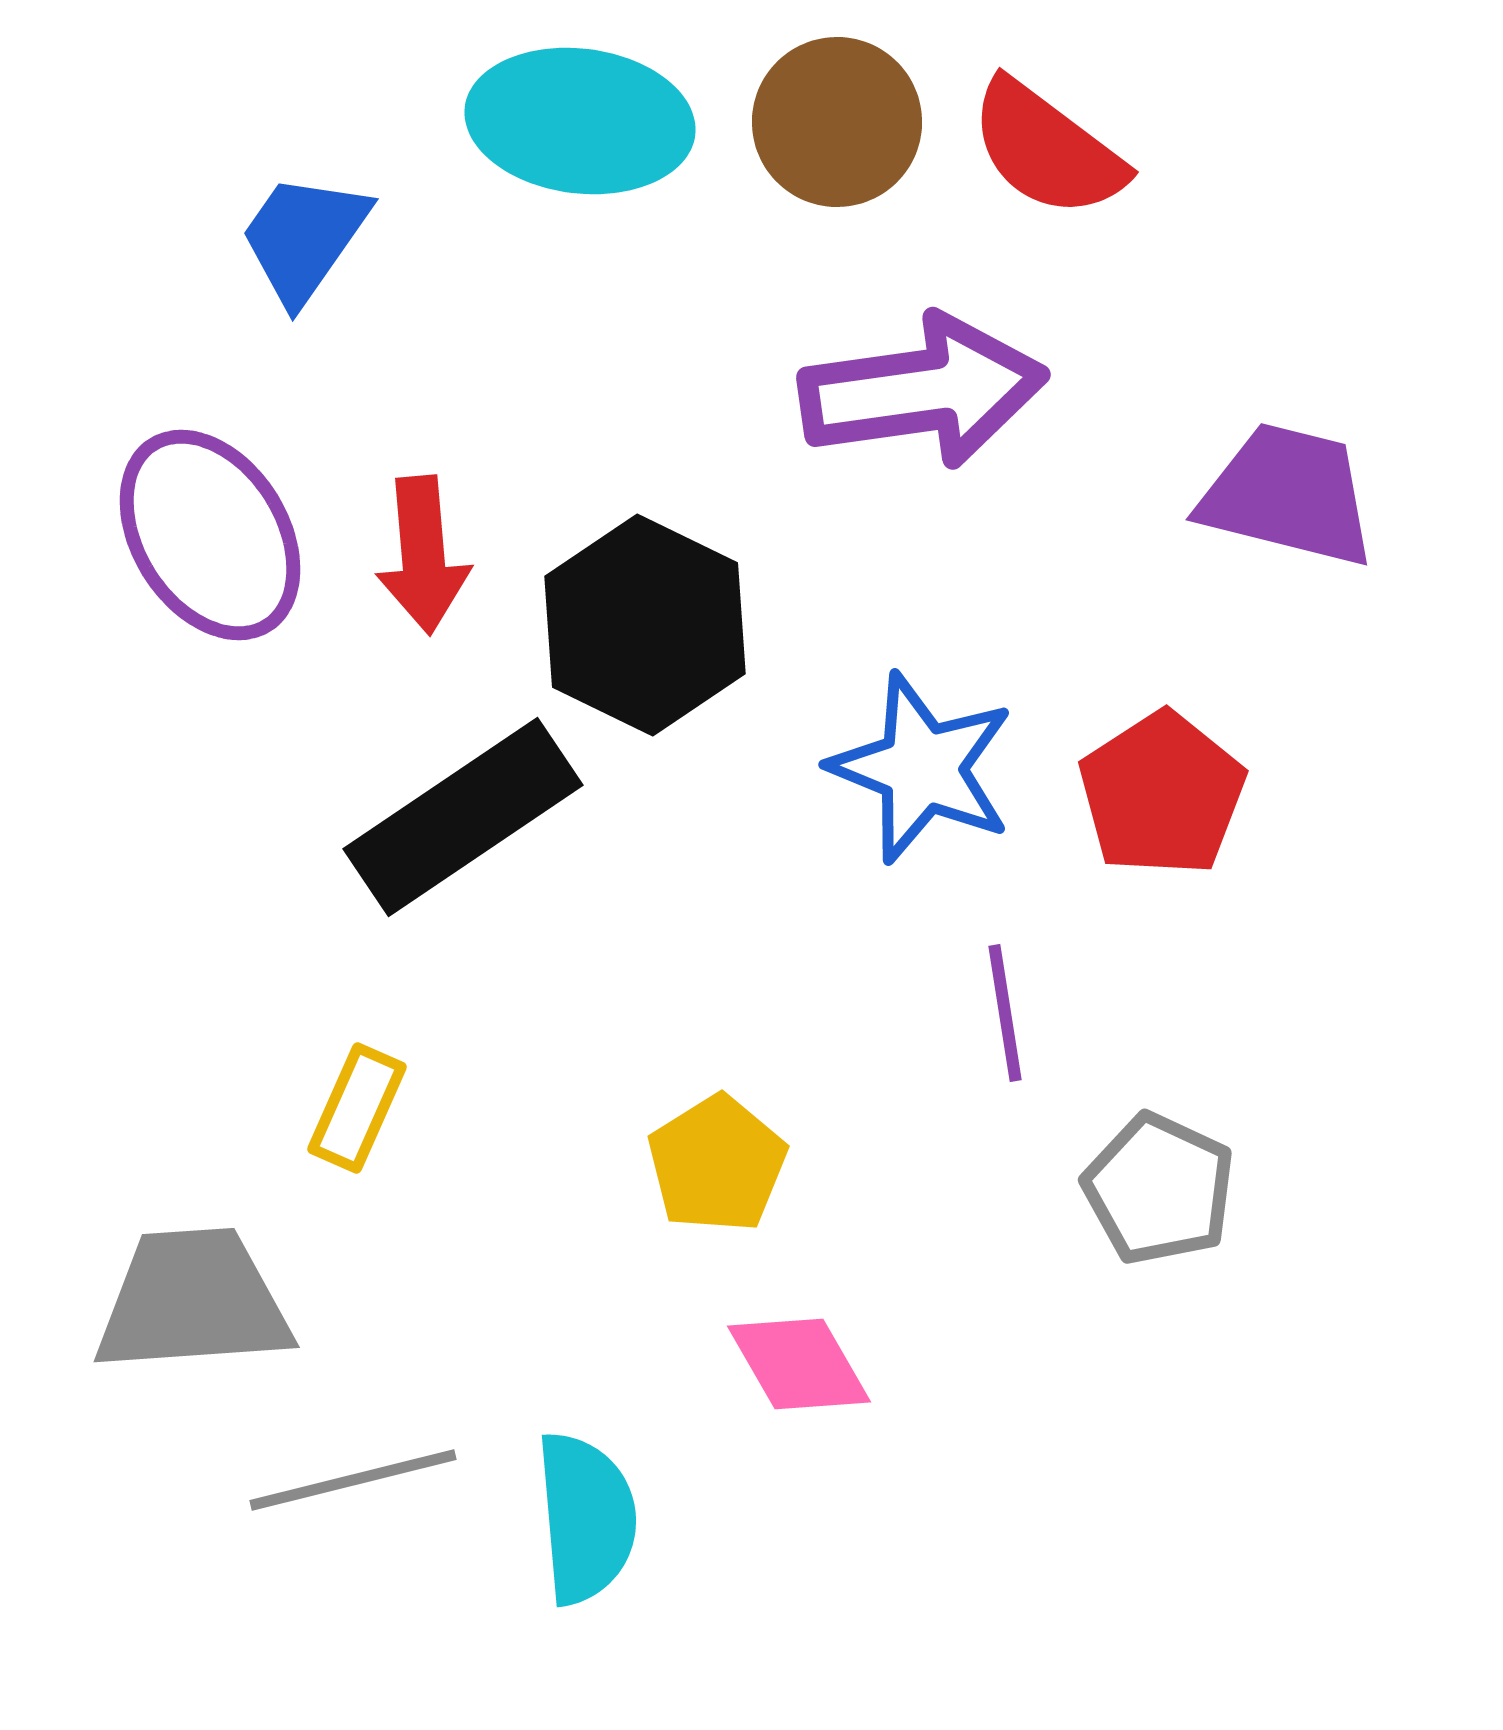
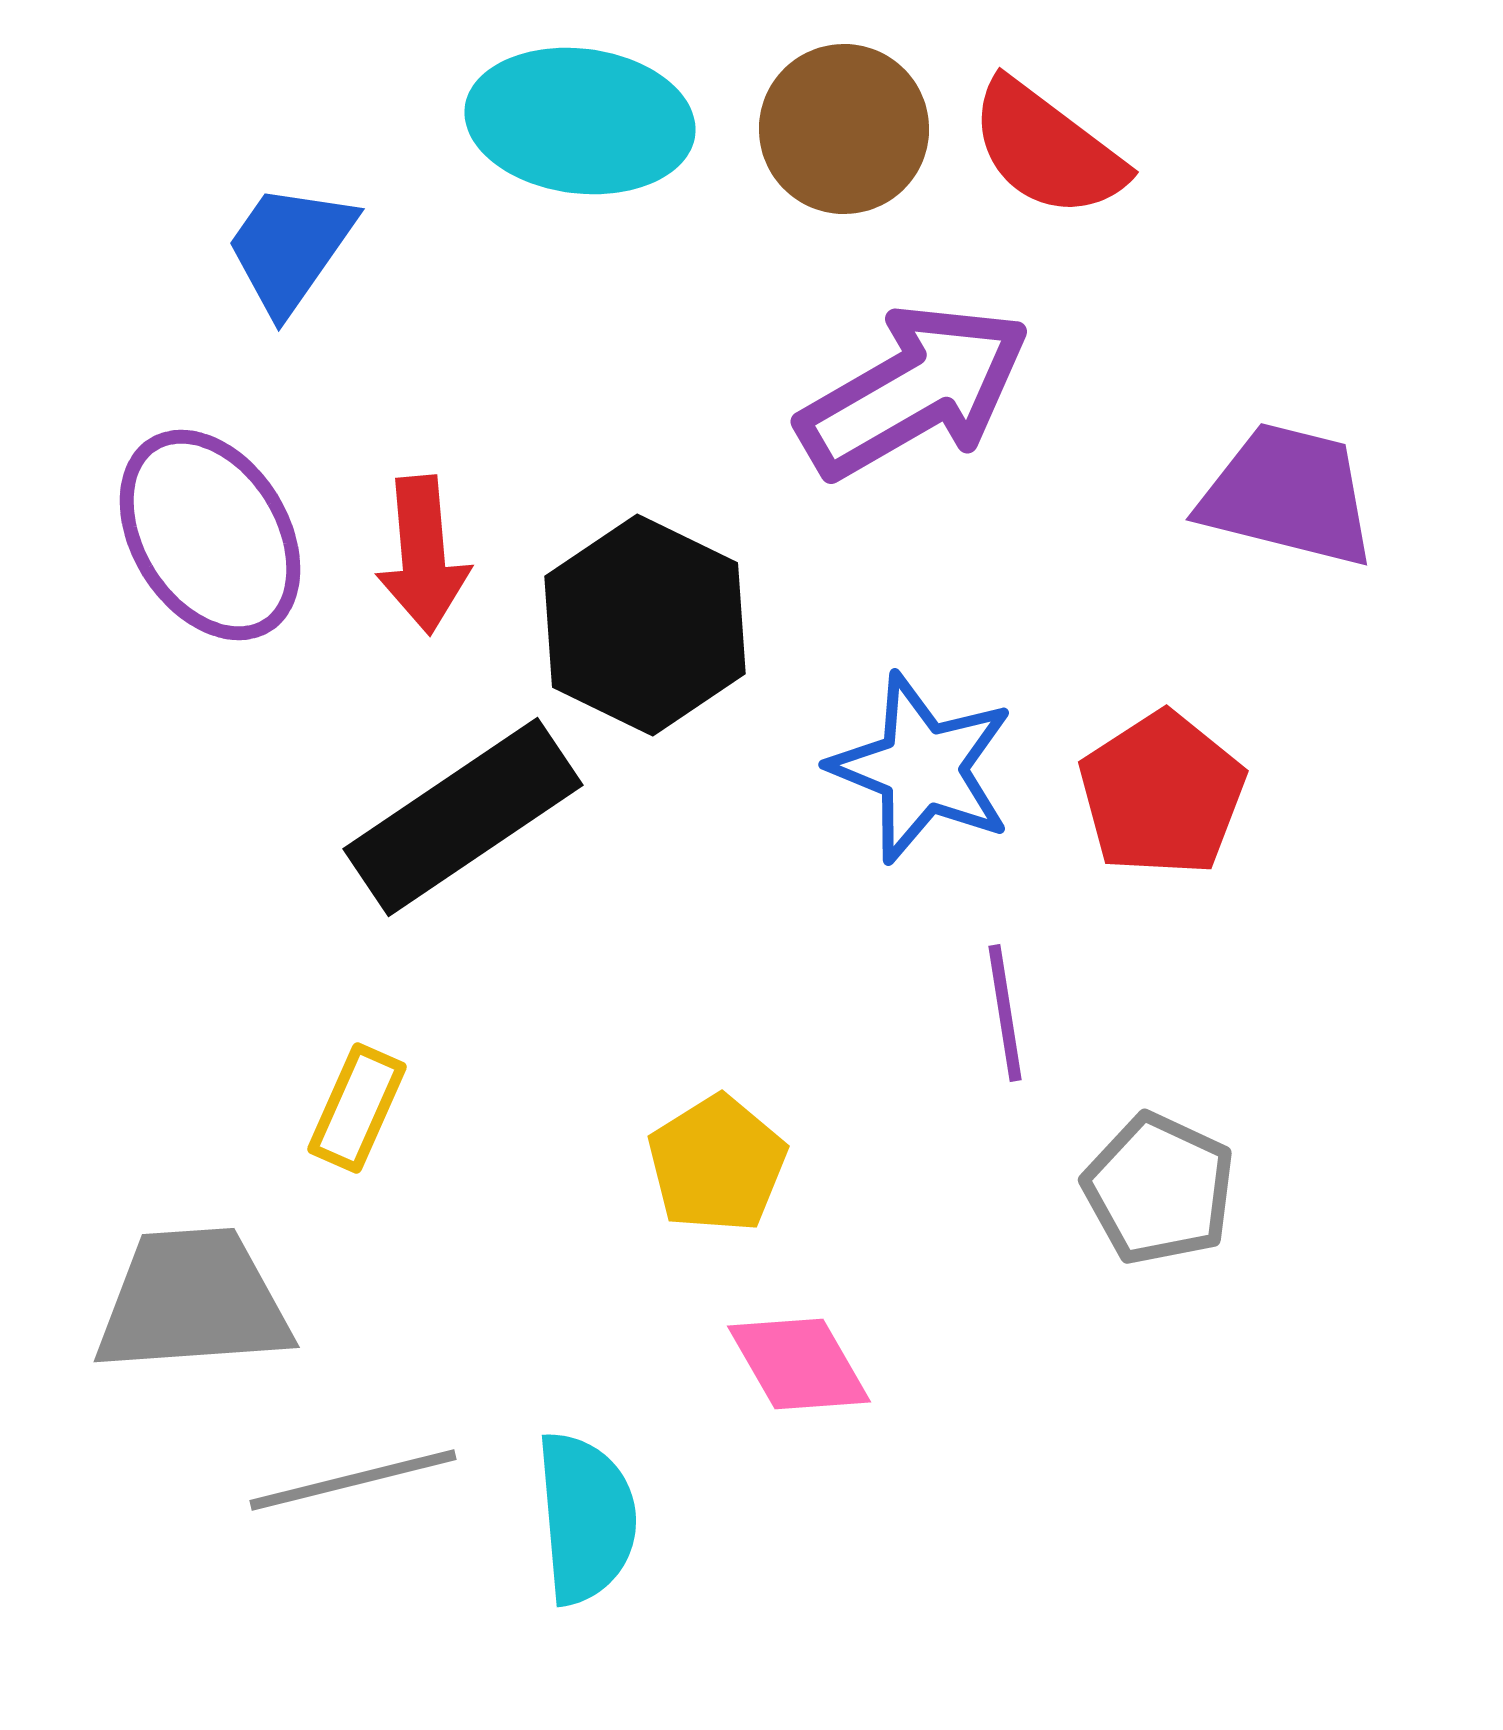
brown circle: moved 7 px right, 7 px down
blue trapezoid: moved 14 px left, 10 px down
purple arrow: moved 9 px left; rotated 22 degrees counterclockwise
